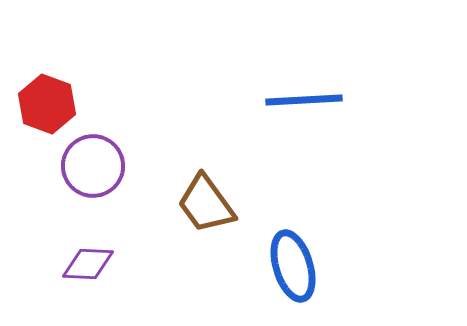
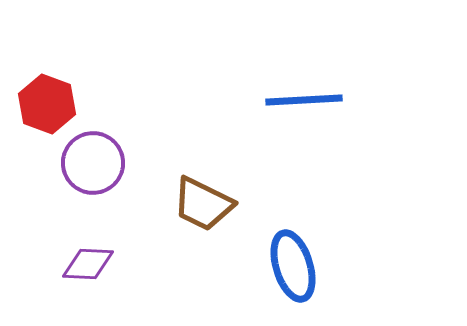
purple circle: moved 3 px up
brown trapezoid: moved 3 px left; rotated 28 degrees counterclockwise
